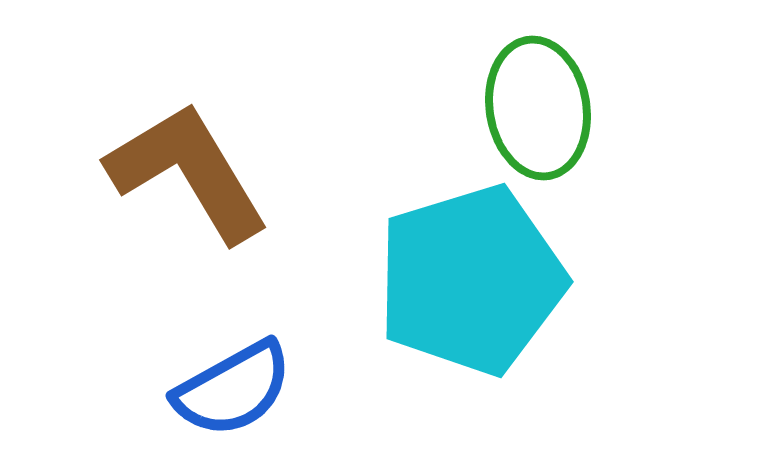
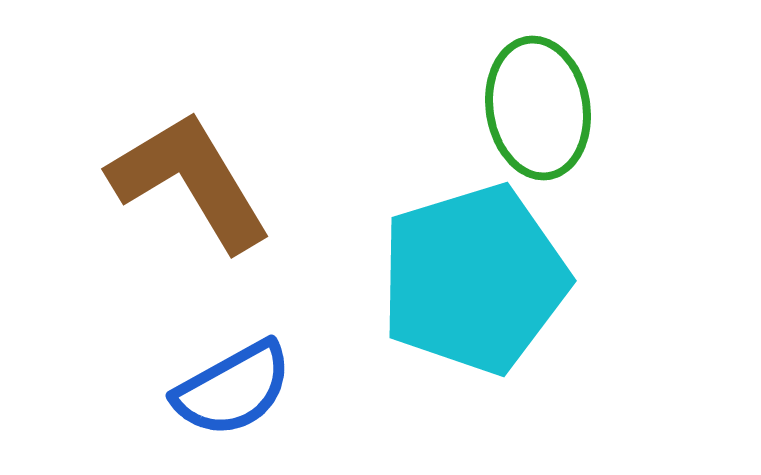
brown L-shape: moved 2 px right, 9 px down
cyan pentagon: moved 3 px right, 1 px up
